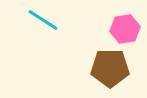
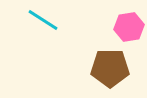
pink hexagon: moved 4 px right, 2 px up
